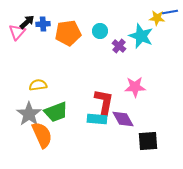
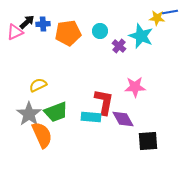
pink triangle: moved 2 px left; rotated 24 degrees clockwise
yellow semicircle: rotated 18 degrees counterclockwise
cyan rectangle: moved 6 px left, 2 px up
